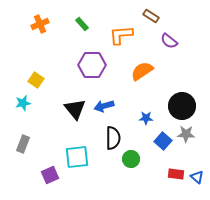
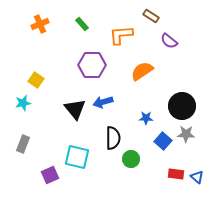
blue arrow: moved 1 px left, 4 px up
cyan square: rotated 20 degrees clockwise
